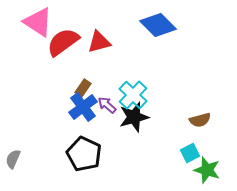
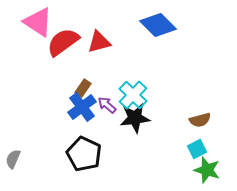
blue cross: moved 1 px left
black star: moved 1 px right, 1 px down; rotated 8 degrees clockwise
cyan square: moved 7 px right, 4 px up
